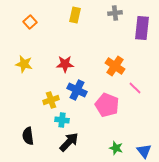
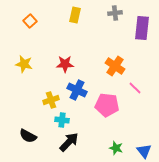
orange square: moved 1 px up
pink pentagon: rotated 15 degrees counterclockwise
black semicircle: rotated 54 degrees counterclockwise
